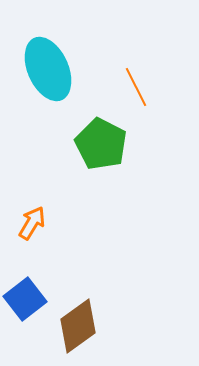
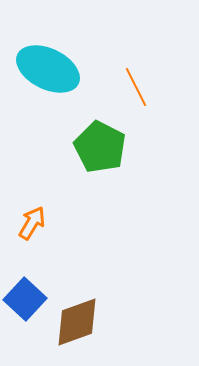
cyan ellipse: rotated 40 degrees counterclockwise
green pentagon: moved 1 px left, 3 px down
blue square: rotated 9 degrees counterclockwise
brown diamond: moved 1 px left, 4 px up; rotated 16 degrees clockwise
